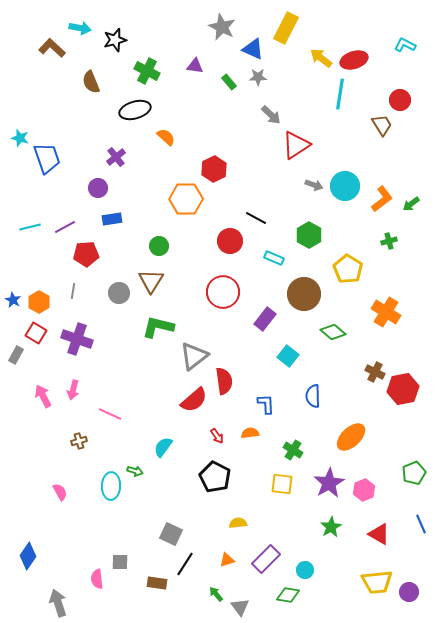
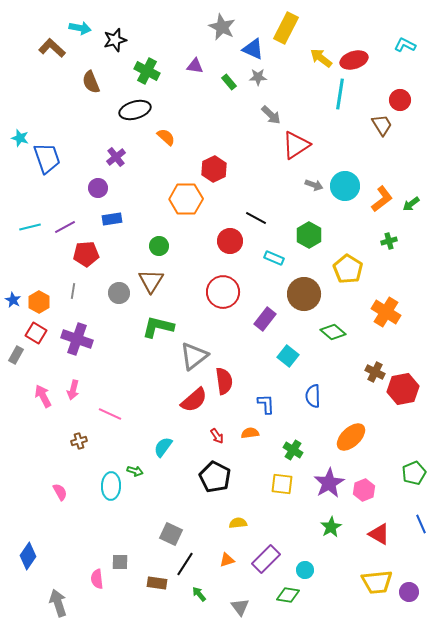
green arrow at (216, 594): moved 17 px left
